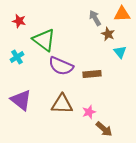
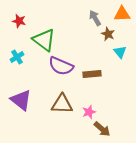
brown arrow: moved 2 px left
